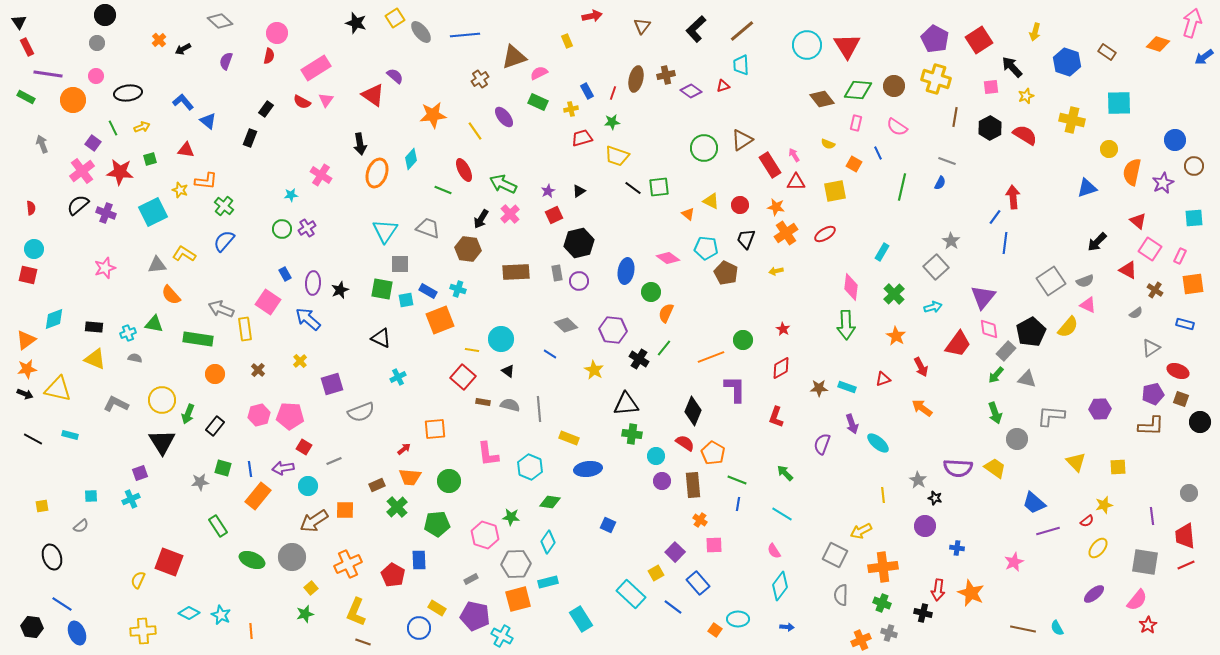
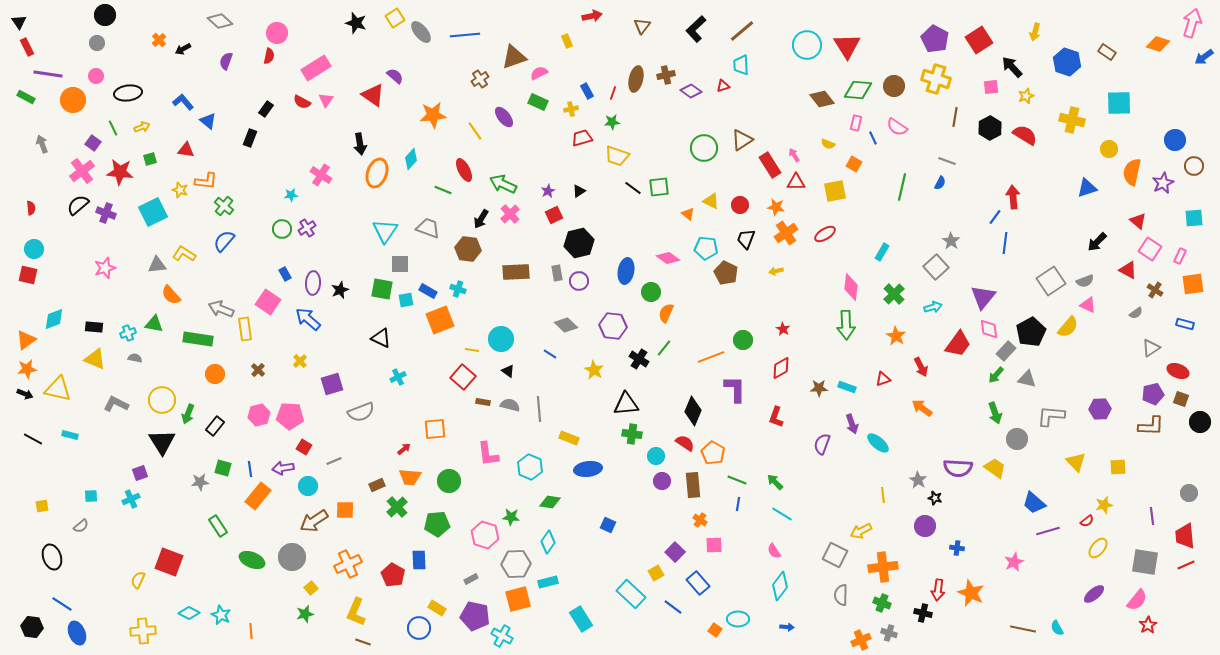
blue line at (878, 153): moved 5 px left, 15 px up
purple hexagon at (613, 330): moved 4 px up
green arrow at (785, 473): moved 10 px left, 9 px down
